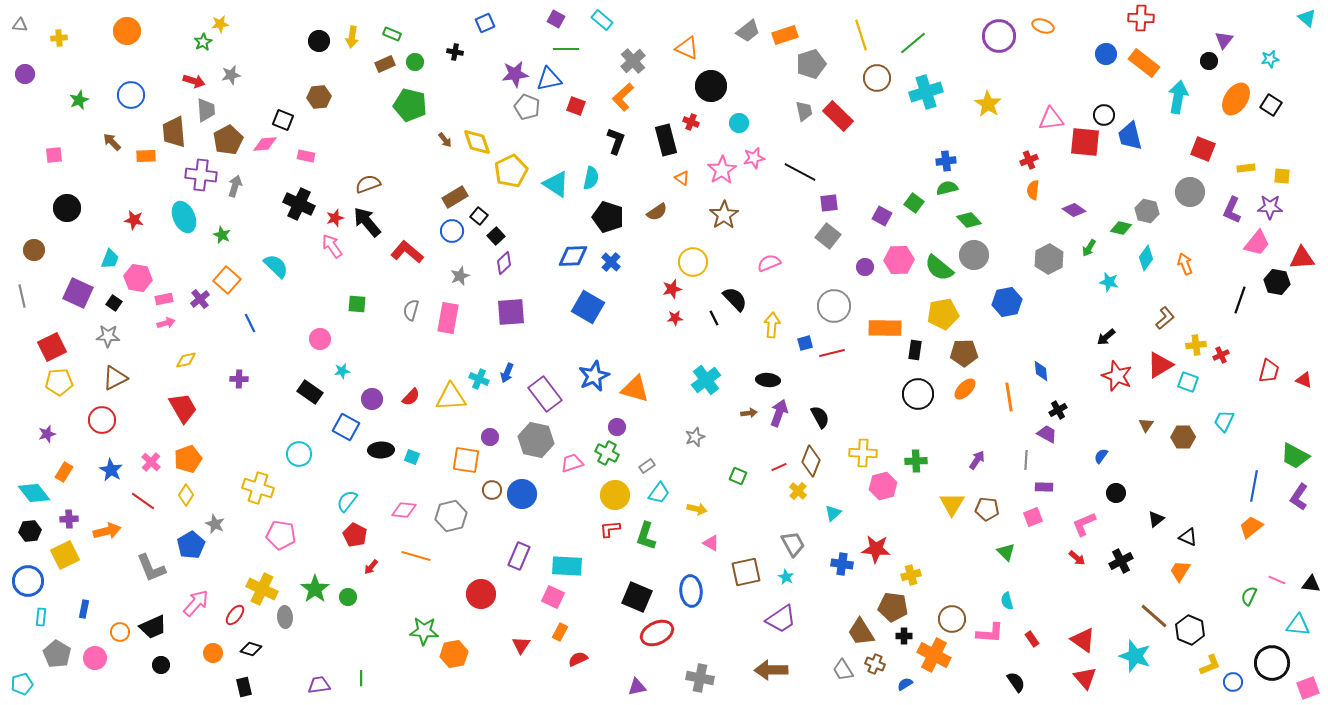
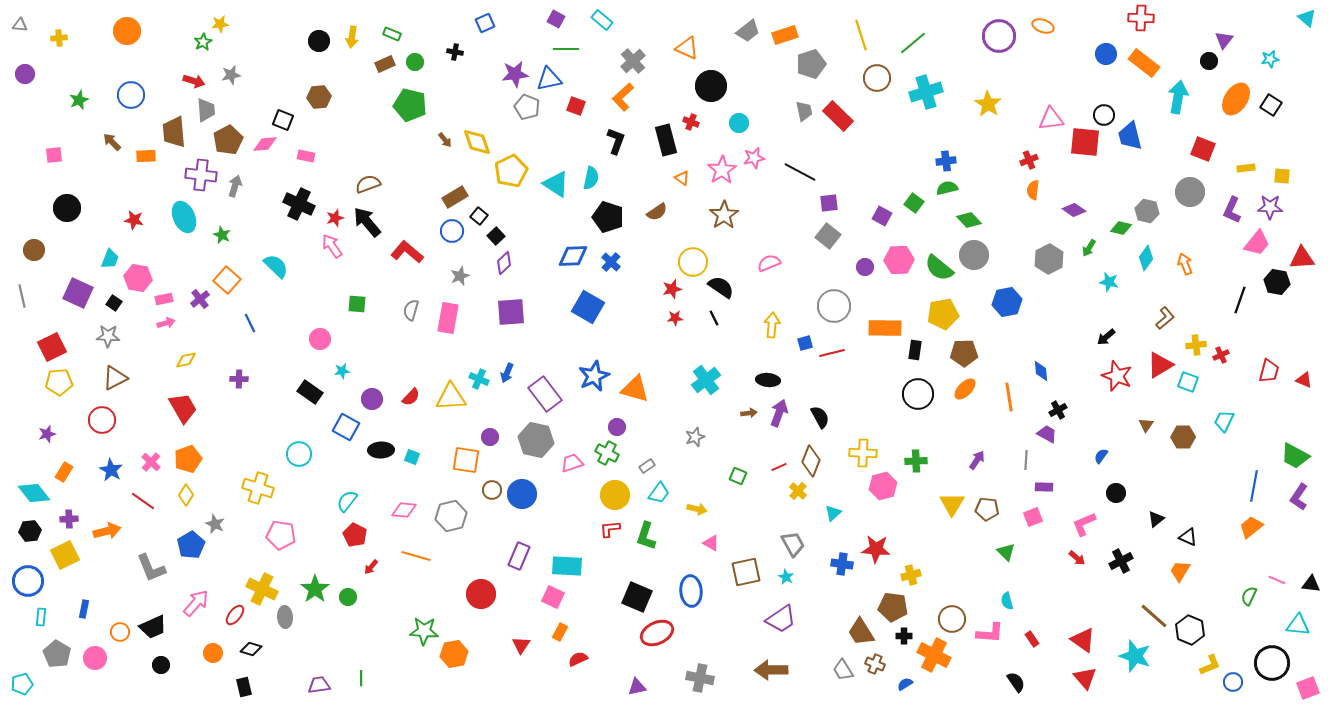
black semicircle at (735, 299): moved 14 px left, 12 px up; rotated 12 degrees counterclockwise
